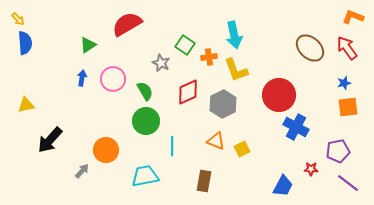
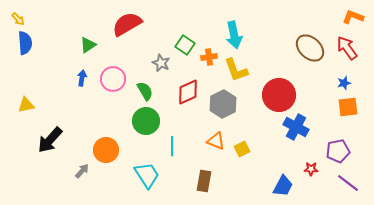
cyan trapezoid: moved 2 px right, 1 px up; rotated 68 degrees clockwise
